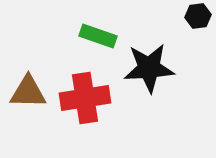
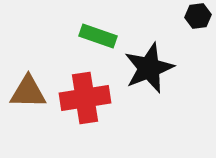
black star: rotated 18 degrees counterclockwise
